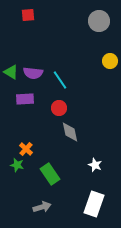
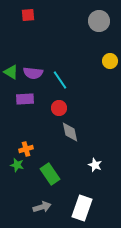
orange cross: rotated 32 degrees clockwise
white rectangle: moved 12 px left, 4 px down
